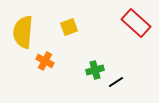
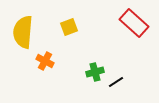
red rectangle: moved 2 px left
green cross: moved 2 px down
